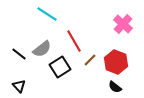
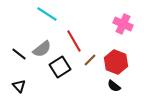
pink cross: rotated 18 degrees counterclockwise
black semicircle: moved 1 px left, 1 px up
